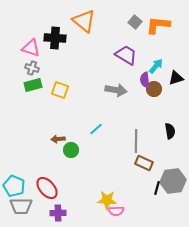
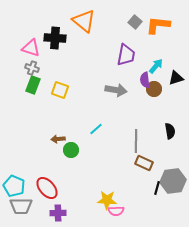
purple trapezoid: rotated 70 degrees clockwise
green rectangle: rotated 54 degrees counterclockwise
